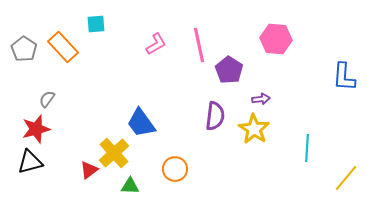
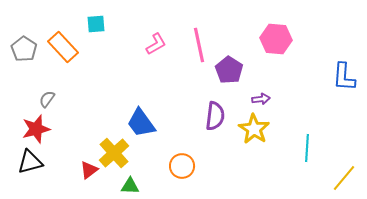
orange circle: moved 7 px right, 3 px up
yellow line: moved 2 px left
